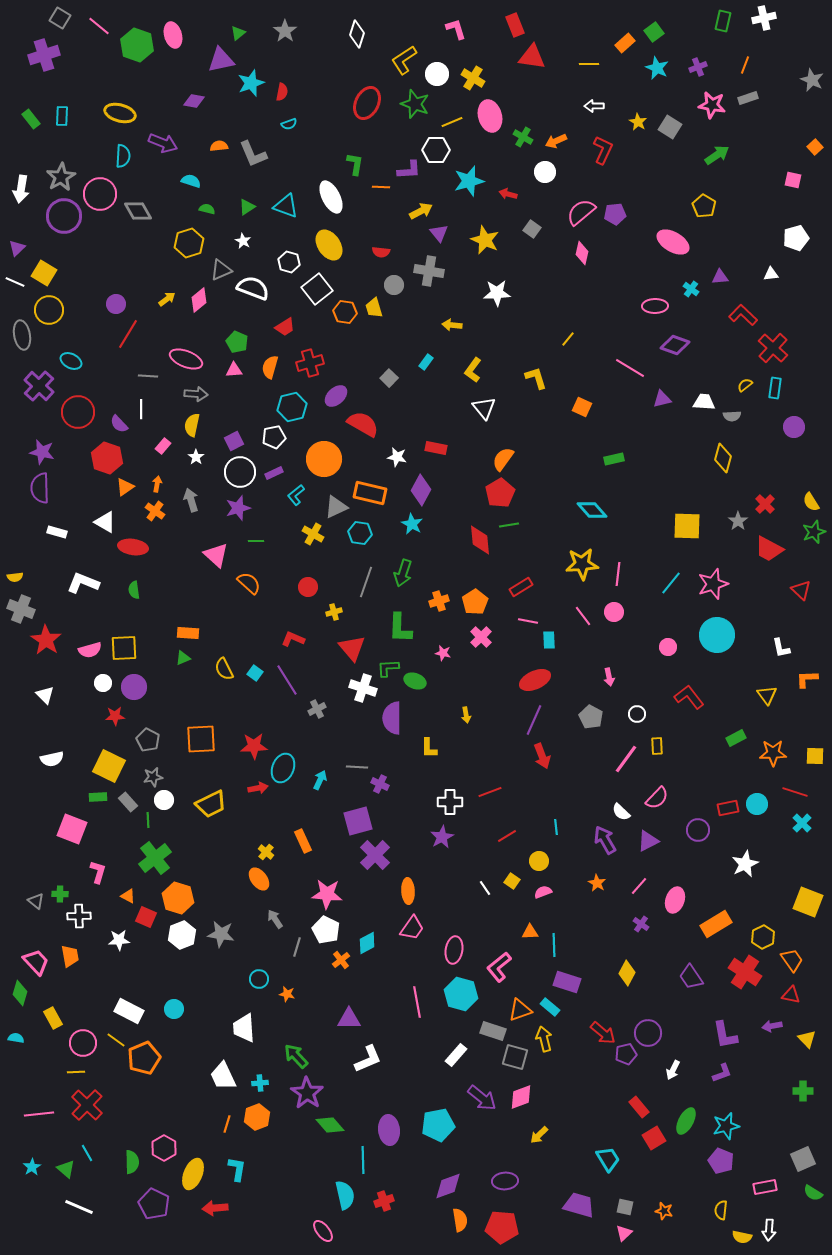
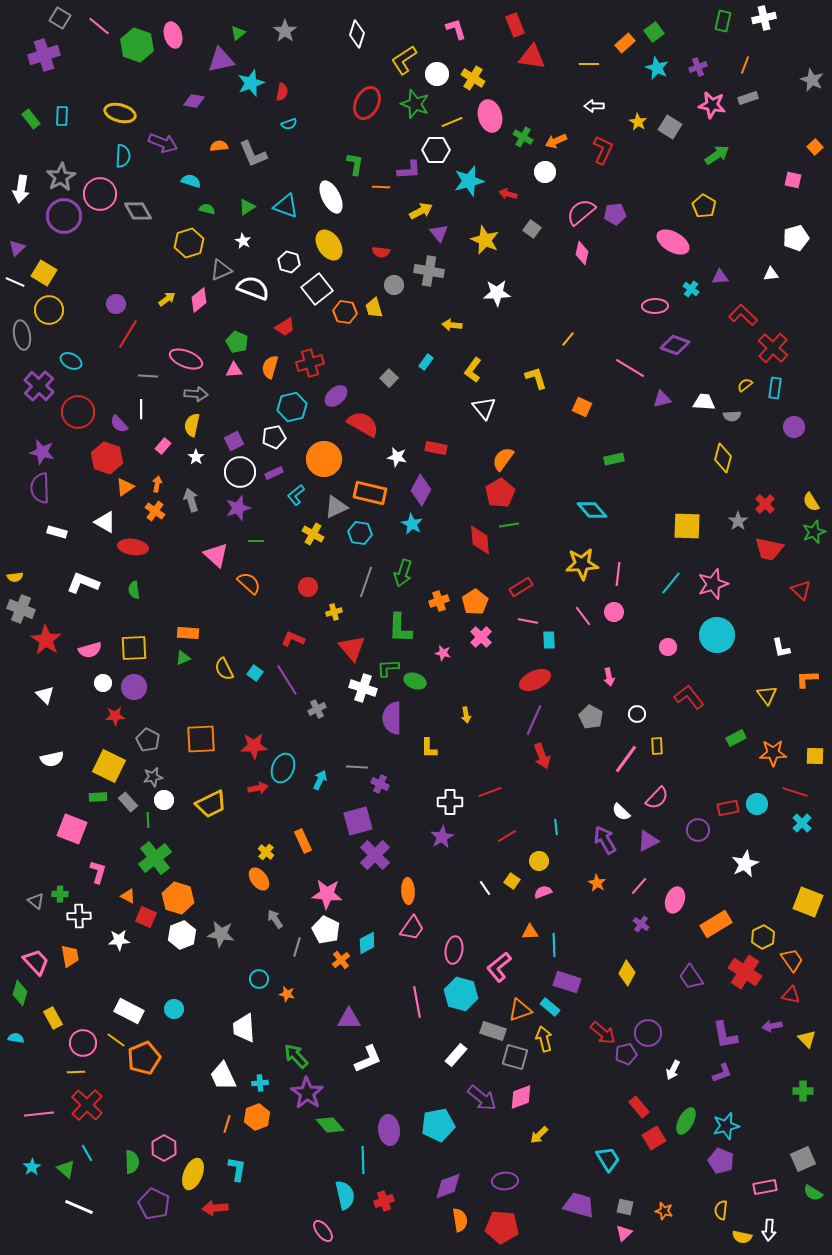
red trapezoid at (769, 549): rotated 16 degrees counterclockwise
yellow square at (124, 648): moved 10 px right
